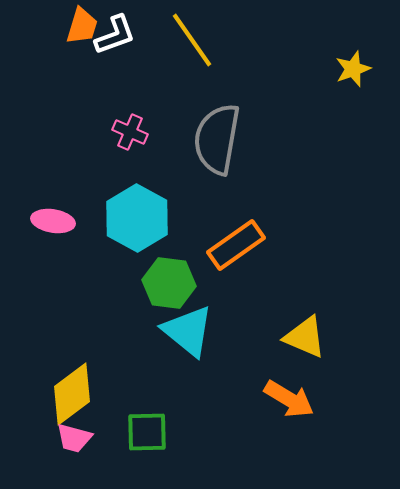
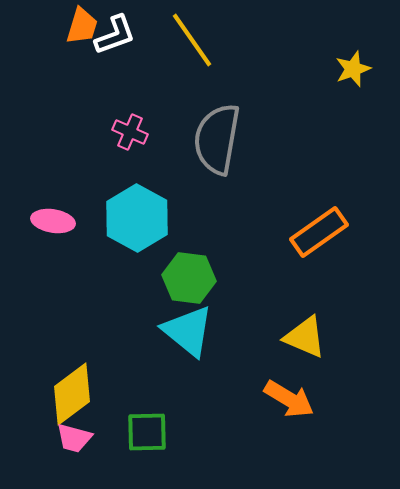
orange rectangle: moved 83 px right, 13 px up
green hexagon: moved 20 px right, 5 px up
